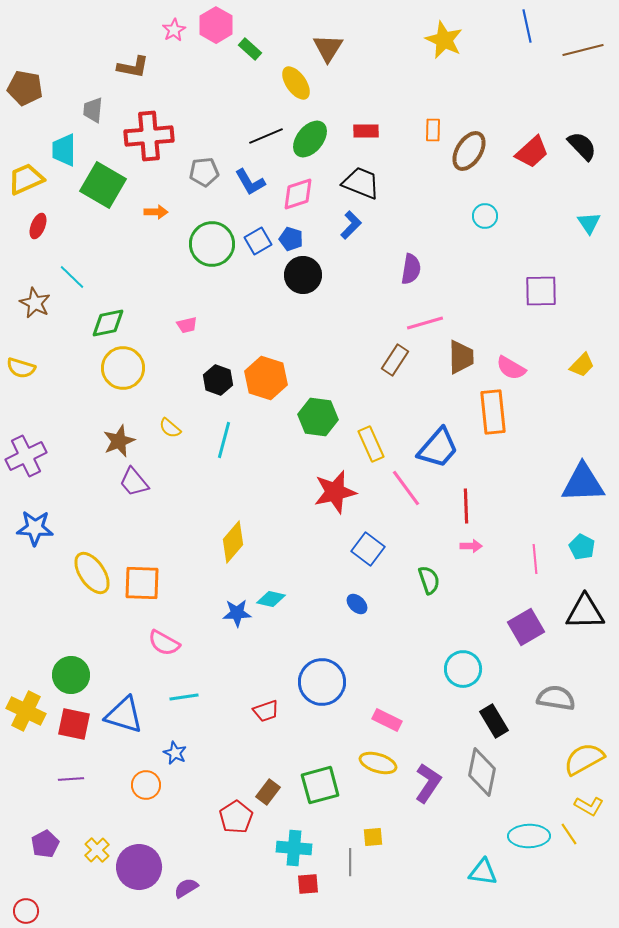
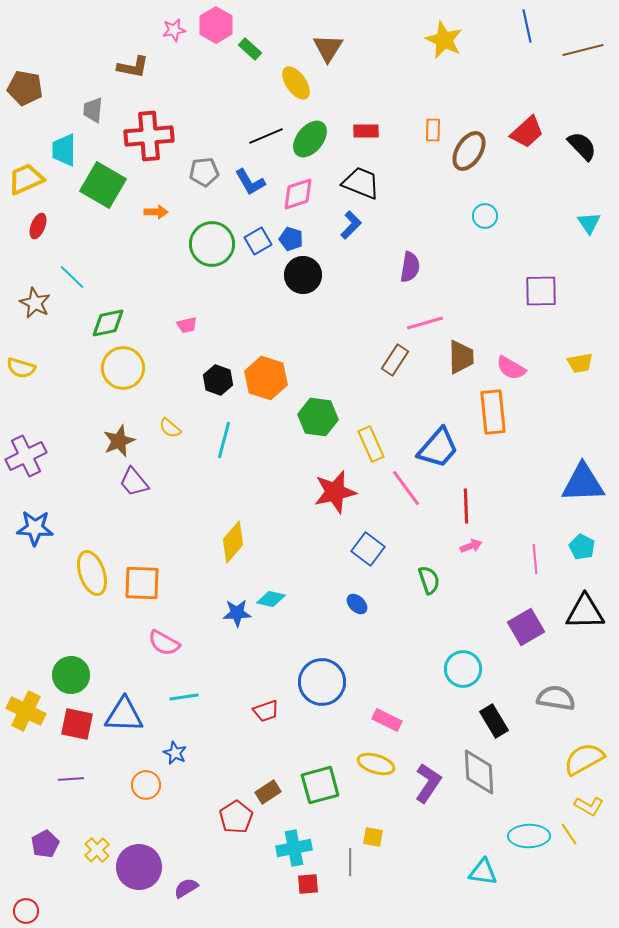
pink star at (174, 30): rotated 20 degrees clockwise
red trapezoid at (532, 152): moved 5 px left, 20 px up
purple semicircle at (411, 269): moved 1 px left, 2 px up
yellow trapezoid at (582, 365): moved 2 px left, 2 px up; rotated 36 degrees clockwise
pink arrow at (471, 546): rotated 20 degrees counterclockwise
yellow ellipse at (92, 573): rotated 15 degrees clockwise
blue triangle at (124, 715): rotated 15 degrees counterclockwise
red square at (74, 724): moved 3 px right
yellow ellipse at (378, 763): moved 2 px left, 1 px down
gray diamond at (482, 772): moved 3 px left; rotated 15 degrees counterclockwise
brown rectangle at (268, 792): rotated 20 degrees clockwise
yellow square at (373, 837): rotated 15 degrees clockwise
cyan cross at (294, 848): rotated 16 degrees counterclockwise
